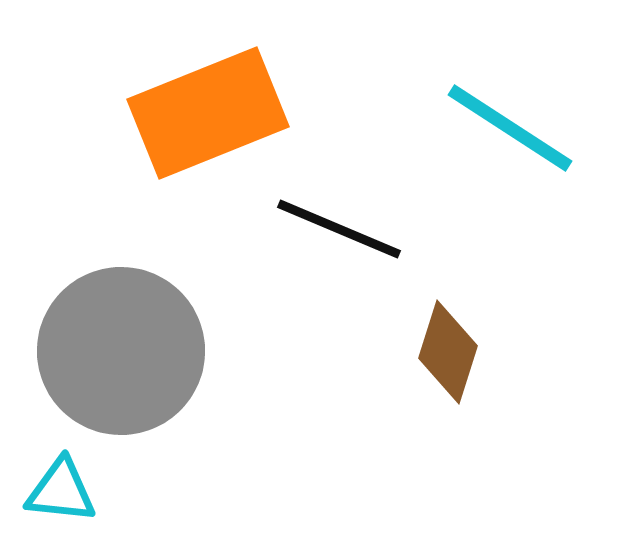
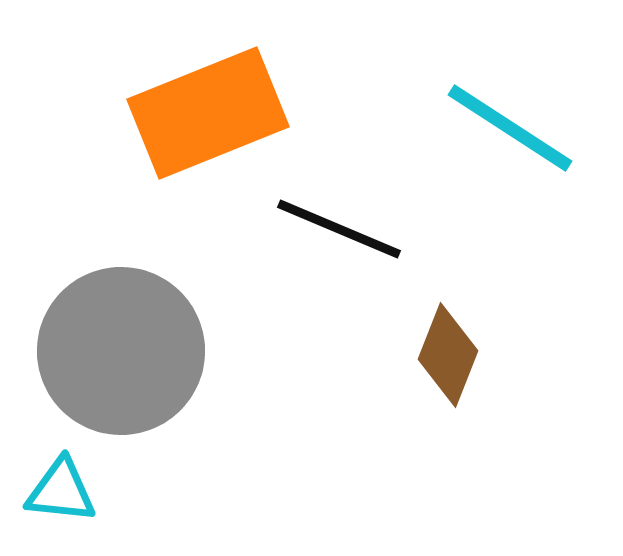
brown diamond: moved 3 px down; rotated 4 degrees clockwise
